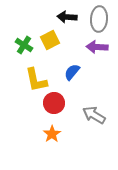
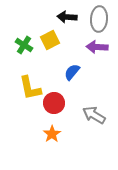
yellow L-shape: moved 6 px left, 8 px down
